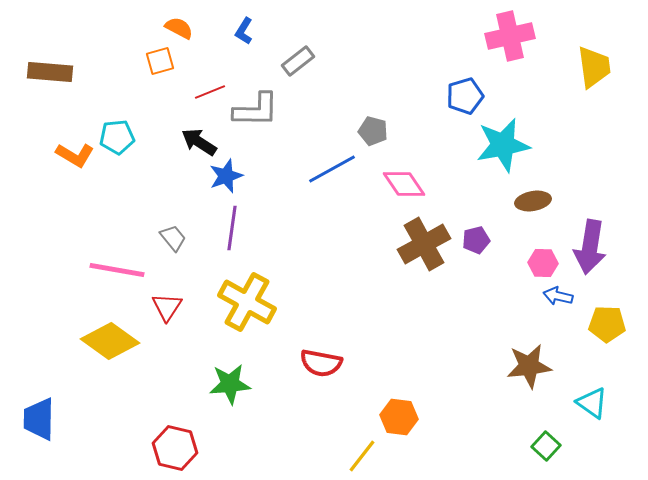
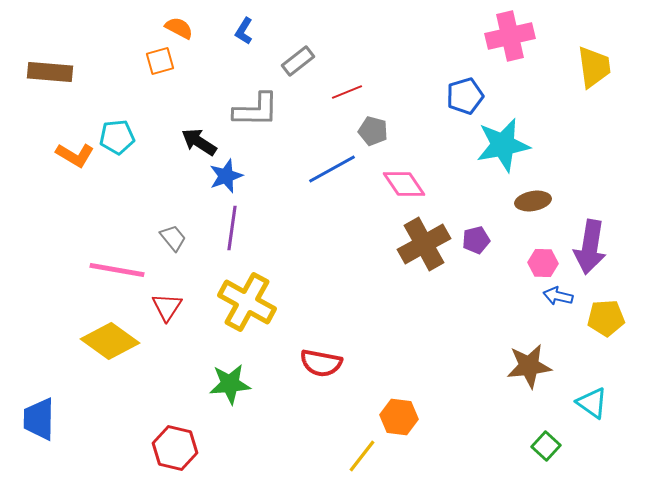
red line: moved 137 px right
yellow pentagon: moved 1 px left, 6 px up; rotated 6 degrees counterclockwise
